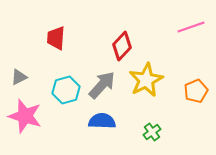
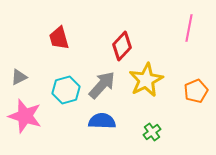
pink line: moved 2 px left, 1 px down; rotated 60 degrees counterclockwise
red trapezoid: moved 3 px right; rotated 20 degrees counterclockwise
